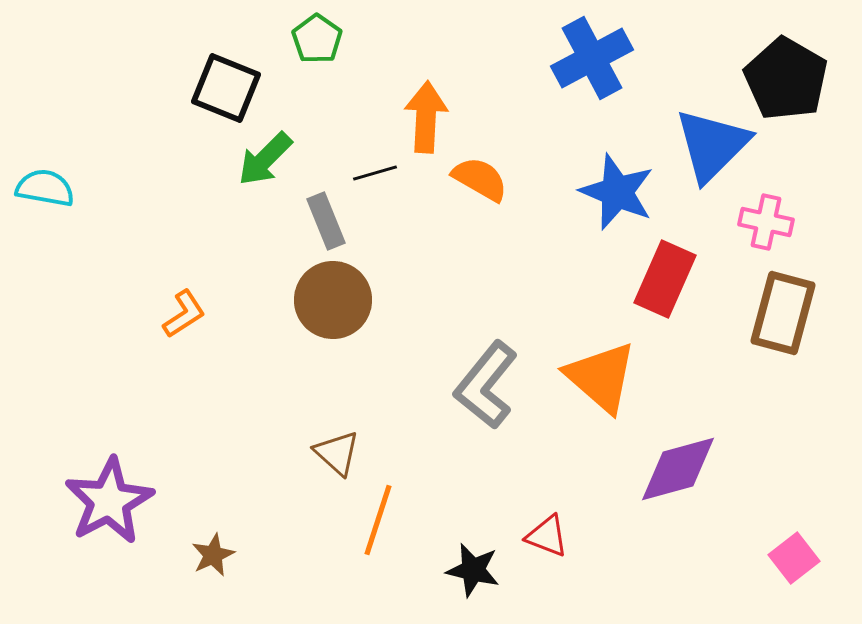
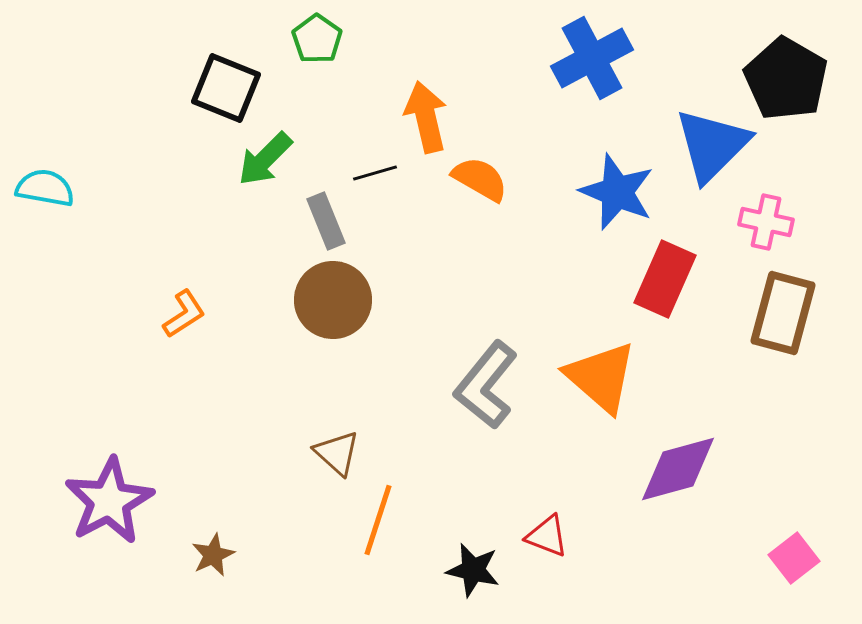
orange arrow: rotated 16 degrees counterclockwise
